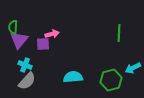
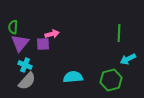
purple triangle: moved 1 px right, 3 px down
cyan arrow: moved 5 px left, 9 px up
